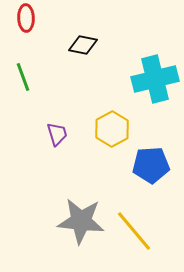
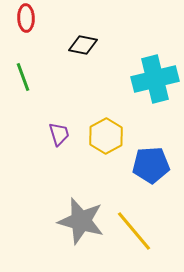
yellow hexagon: moved 6 px left, 7 px down
purple trapezoid: moved 2 px right
gray star: rotated 9 degrees clockwise
